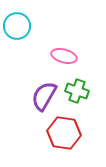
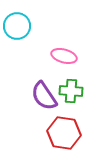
green cross: moved 6 px left; rotated 15 degrees counterclockwise
purple semicircle: rotated 64 degrees counterclockwise
